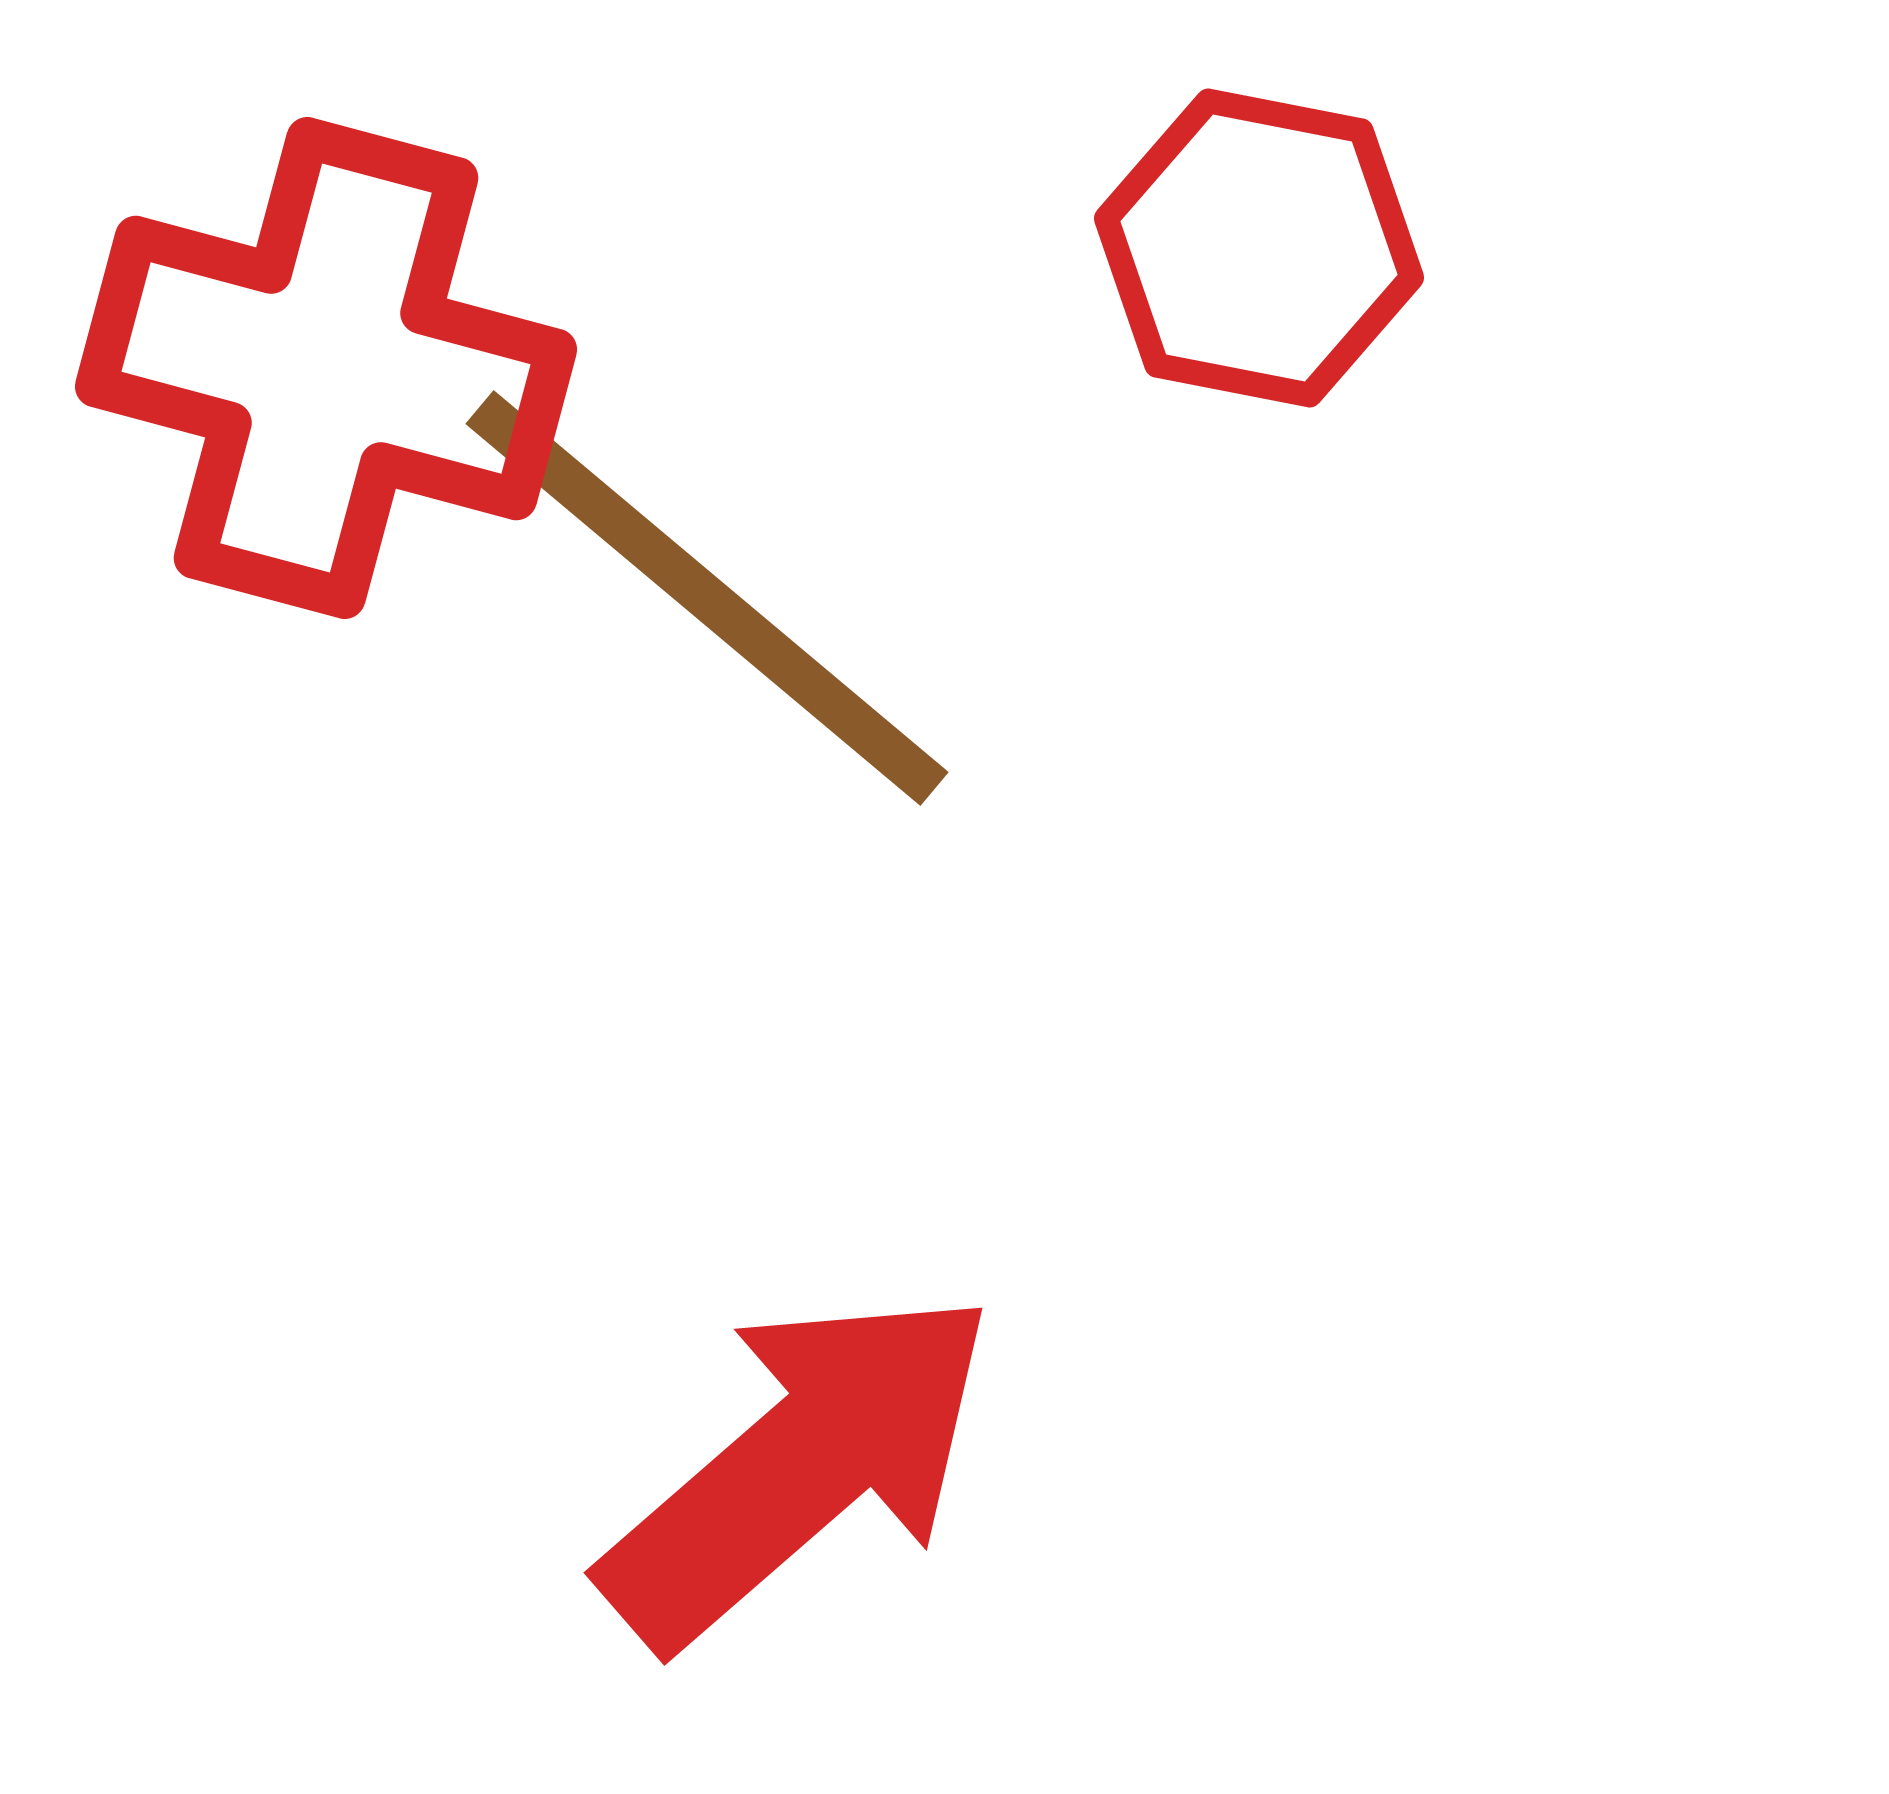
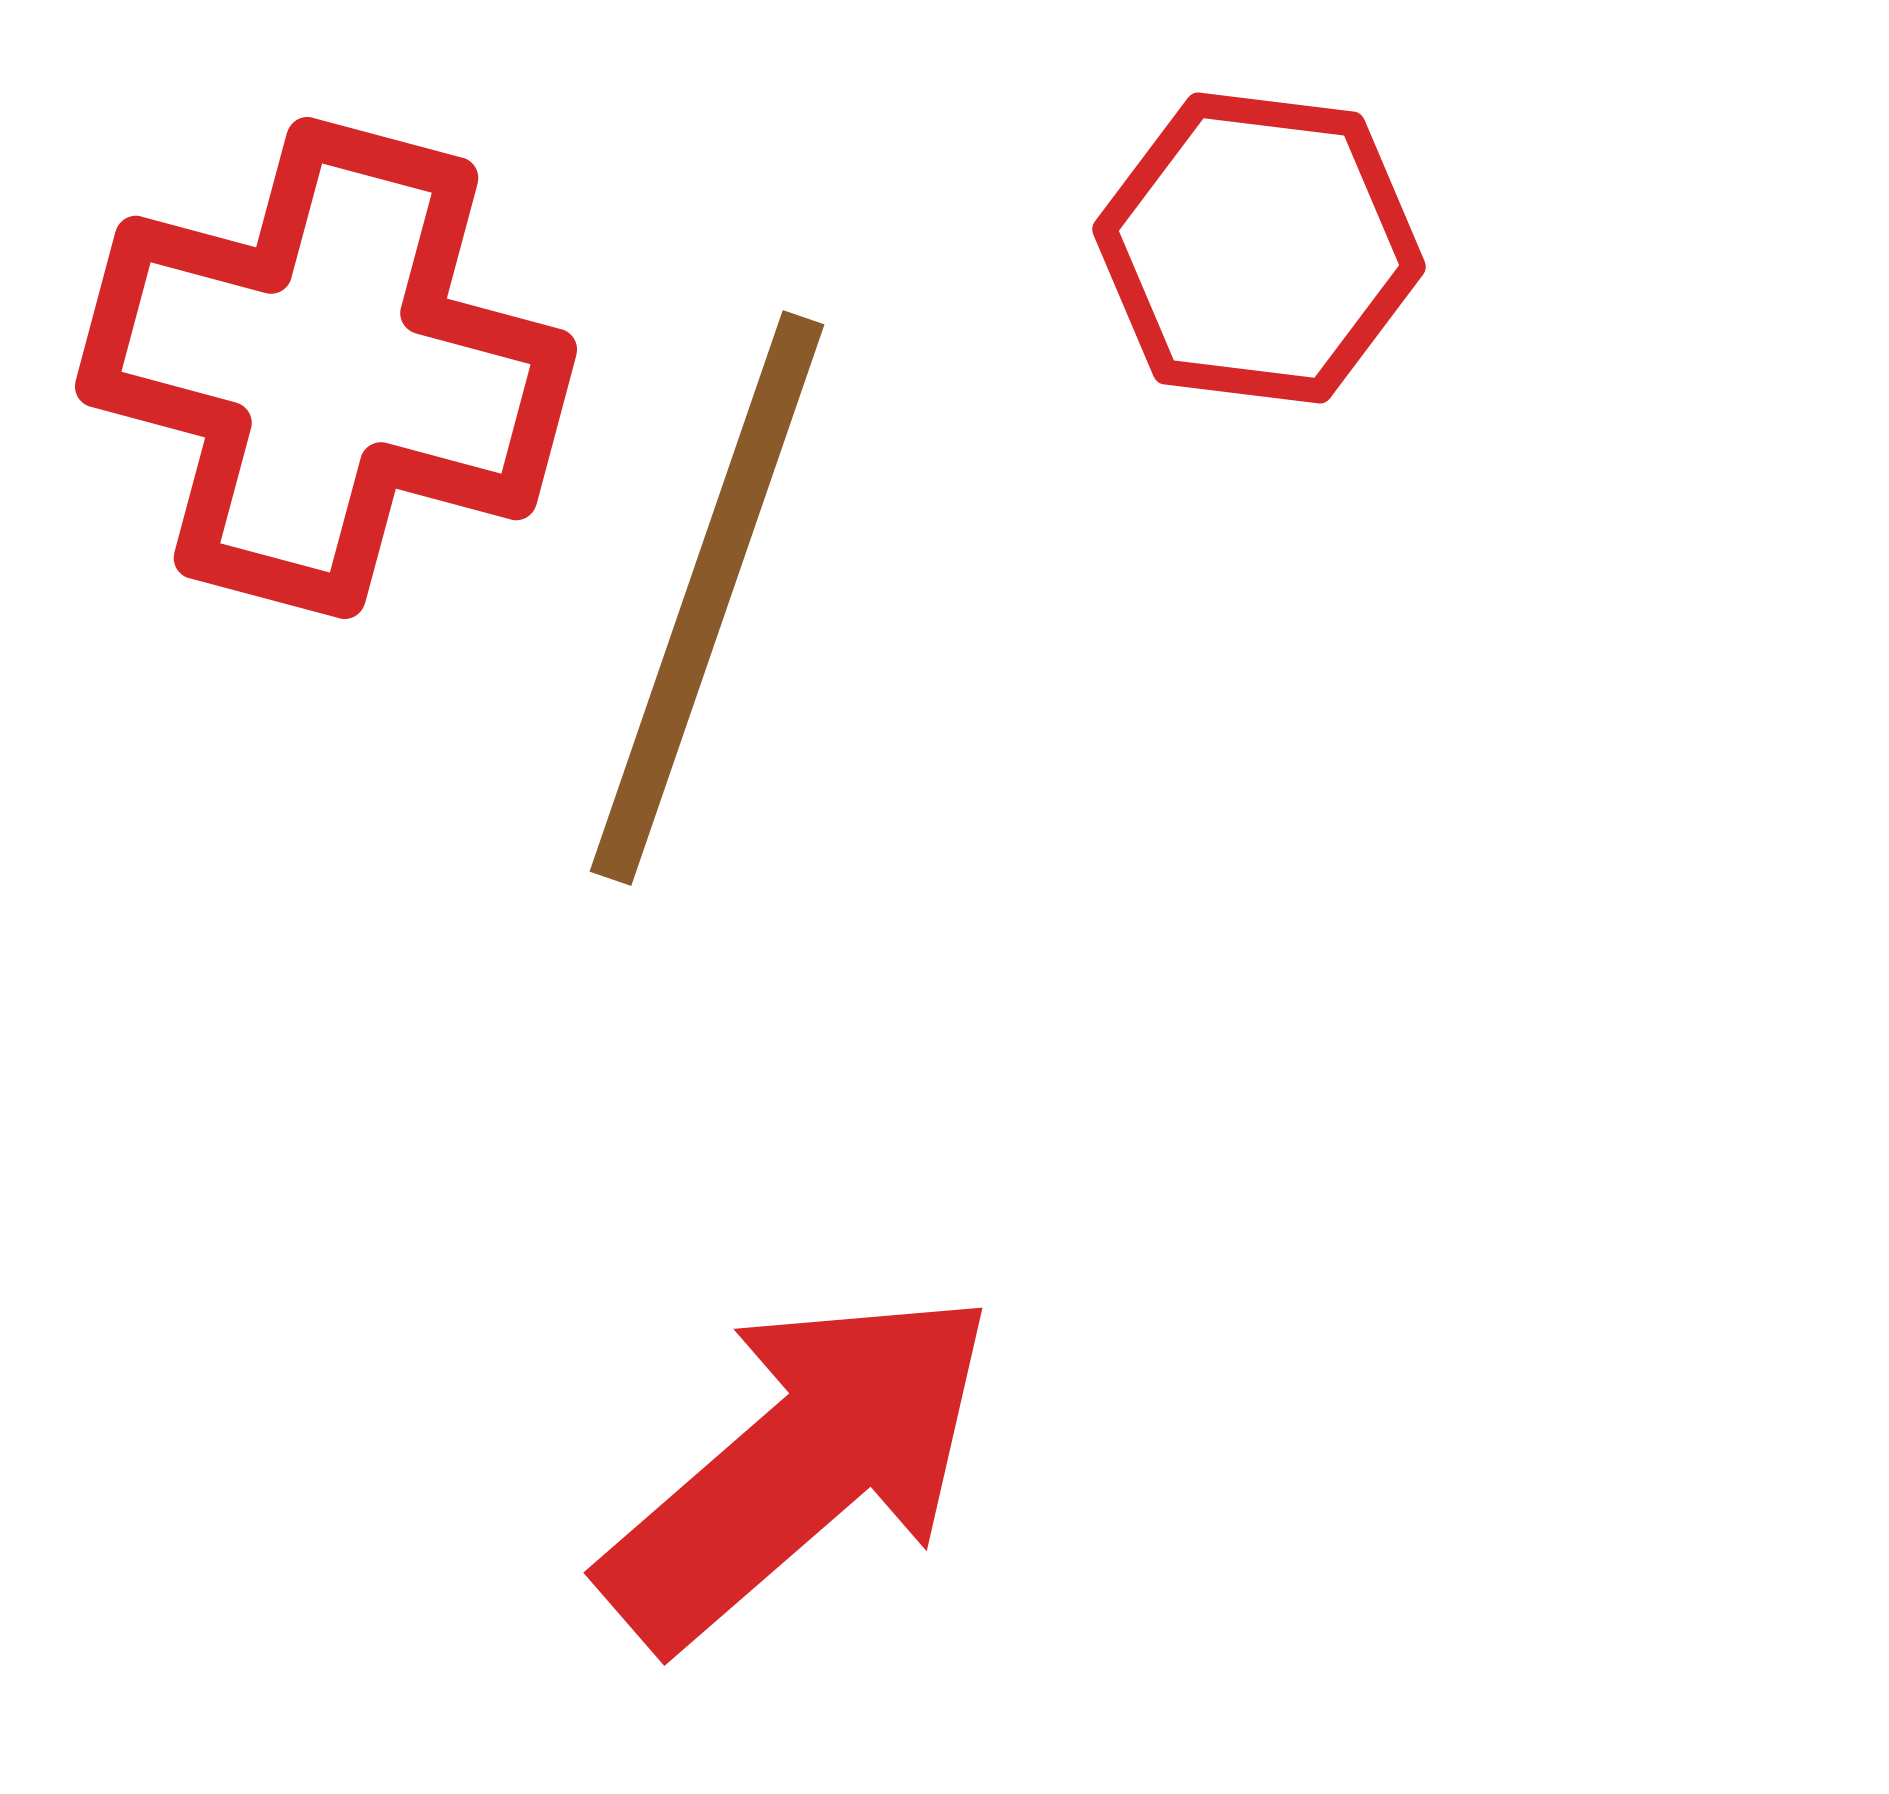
red hexagon: rotated 4 degrees counterclockwise
brown line: rotated 69 degrees clockwise
